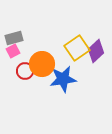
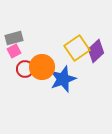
pink square: moved 1 px right
orange circle: moved 3 px down
red circle: moved 2 px up
blue star: rotated 12 degrees counterclockwise
